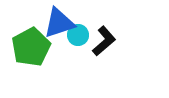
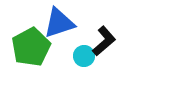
cyan circle: moved 6 px right, 21 px down
